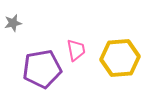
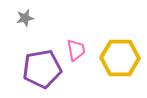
gray star: moved 12 px right, 5 px up
yellow hexagon: rotated 6 degrees clockwise
